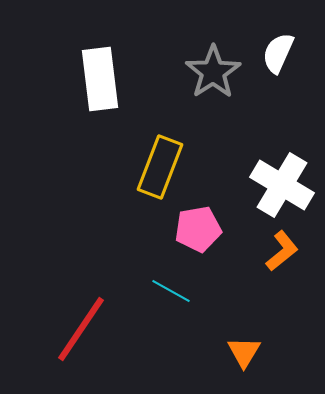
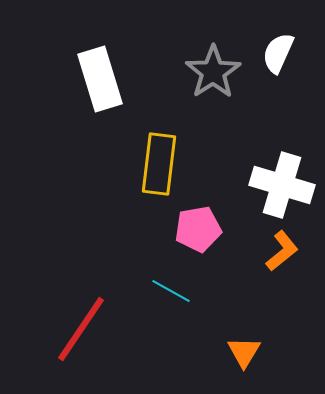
white rectangle: rotated 10 degrees counterclockwise
yellow rectangle: moved 1 px left, 3 px up; rotated 14 degrees counterclockwise
white cross: rotated 14 degrees counterclockwise
